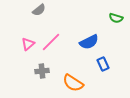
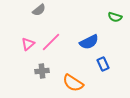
green semicircle: moved 1 px left, 1 px up
